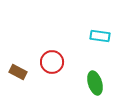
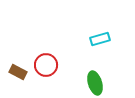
cyan rectangle: moved 3 px down; rotated 24 degrees counterclockwise
red circle: moved 6 px left, 3 px down
